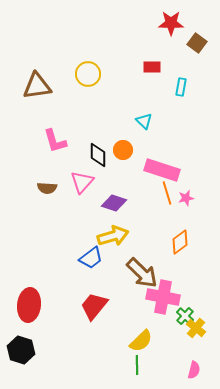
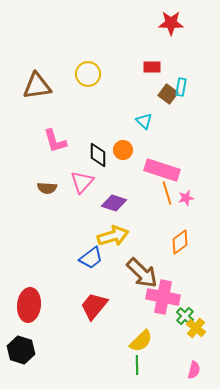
brown square: moved 29 px left, 51 px down
